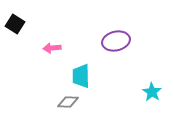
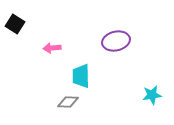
cyan star: moved 3 px down; rotated 30 degrees clockwise
